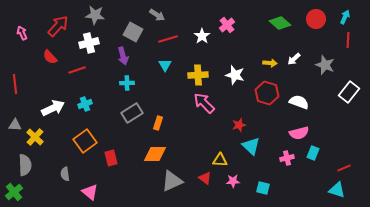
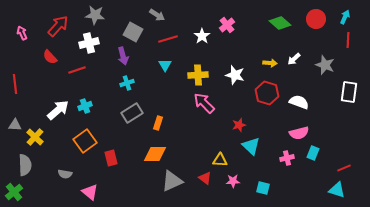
cyan cross at (127, 83): rotated 16 degrees counterclockwise
white rectangle at (349, 92): rotated 30 degrees counterclockwise
cyan cross at (85, 104): moved 2 px down
white arrow at (53, 108): moved 5 px right, 2 px down; rotated 15 degrees counterclockwise
gray semicircle at (65, 174): rotated 72 degrees counterclockwise
